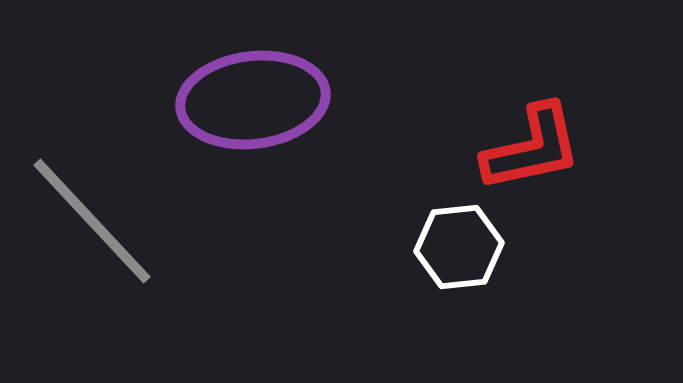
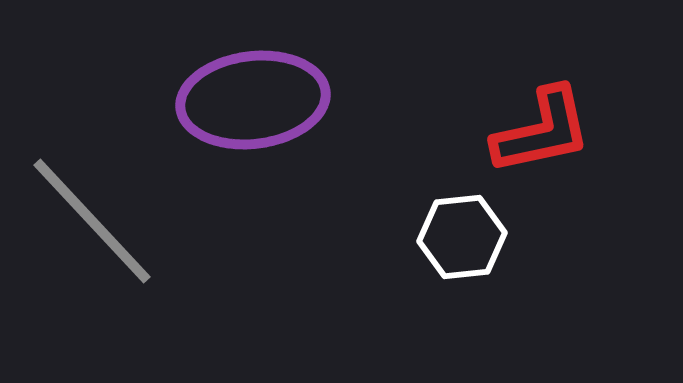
red L-shape: moved 10 px right, 17 px up
white hexagon: moved 3 px right, 10 px up
